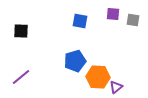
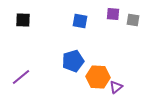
black square: moved 2 px right, 11 px up
blue pentagon: moved 2 px left
